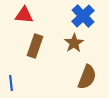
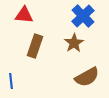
brown semicircle: rotated 40 degrees clockwise
blue line: moved 2 px up
